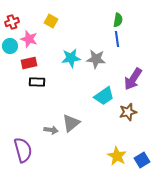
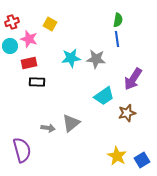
yellow square: moved 1 px left, 3 px down
brown star: moved 1 px left, 1 px down
gray arrow: moved 3 px left, 2 px up
purple semicircle: moved 1 px left
